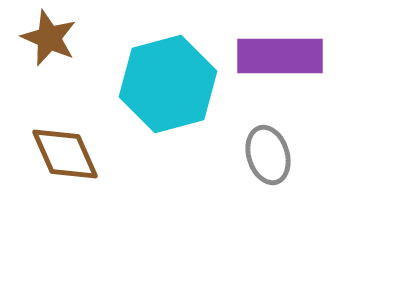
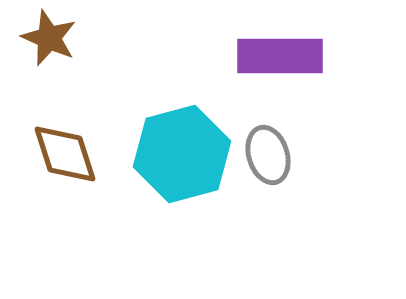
cyan hexagon: moved 14 px right, 70 px down
brown diamond: rotated 6 degrees clockwise
